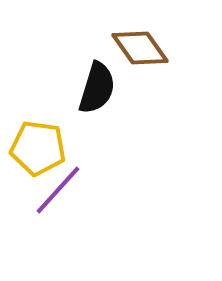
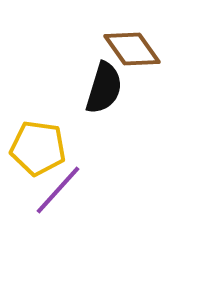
brown diamond: moved 8 px left, 1 px down
black semicircle: moved 7 px right
